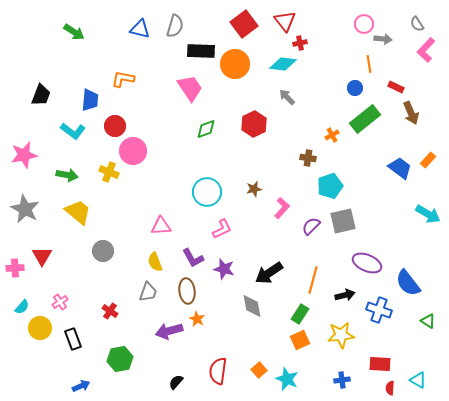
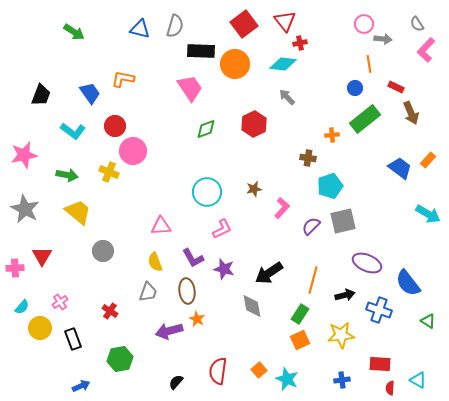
blue trapezoid at (90, 100): moved 7 px up; rotated 40 degrees counterclockwise
orange cross at (332, 135): rotated 24 degrees clockwise
